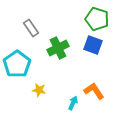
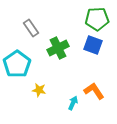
green pentagon: rotated 20 degrees counterclockwise
